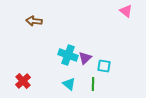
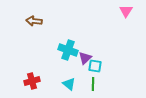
pink triangle: rotated 24 degrees clockwise
cyan cross: moved 5 px up
cyan square: moved 9 px left
red cross: moved 9 px right; rotated 28 degrees clockwise
